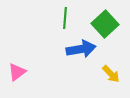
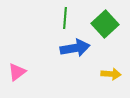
blue arrow: moved 6 px left, 1 px up
yellow arrow: rotated 42 degrees counterclockwise
